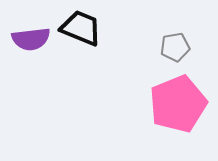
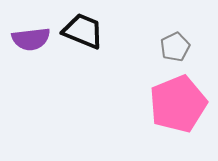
black trapezoid: moved 2 px right, 3 px down
gray pentagon: rotated 16 degrees counterclockwise
